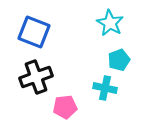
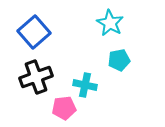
blue square: rotated 28 degrees clockwise
cyan pentagon: rotated 10 degrees clockwise
cyan cross: moved 20 px left, 3 px up
pink pentagon: moved 1 px left, 1 px down
